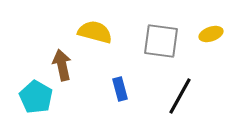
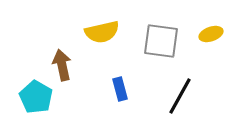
yellow semicircle: moved 7 px right; rotated 152 degrees clockwise
